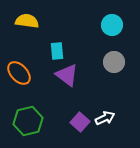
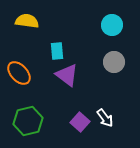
white arrow: rotated 78 degrees clockwise
